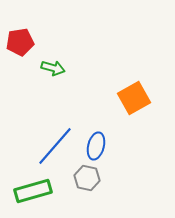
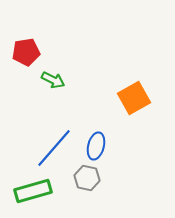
red pentagon: moved 6 px right, 10 px down
green arrow: moved 12 px down; rotated 10 degrees clockwise
blue line: moved 1 px left, 2 px down
